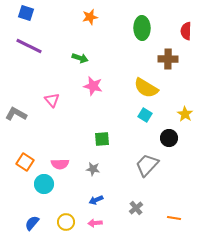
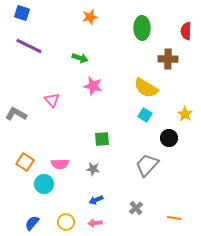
blue square: moved 4 px left
